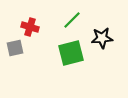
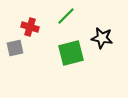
green line: moved 6 px left, 4 px up
black star: rotated 15 degrees clockwise
